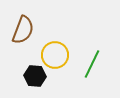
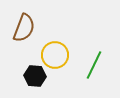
brown semicircle: moved 1 px right, 2 px up
green line: moved 2 px right, 1 px down
